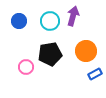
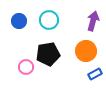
purple arrow: moved 20 px right, 5 px down
cyan circle: moved 1 px left, 1 px up
black pentagon: moved 2 px left
